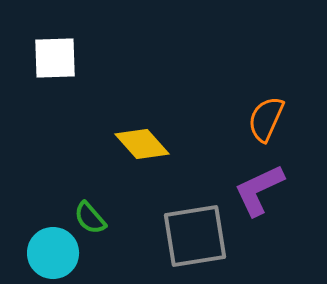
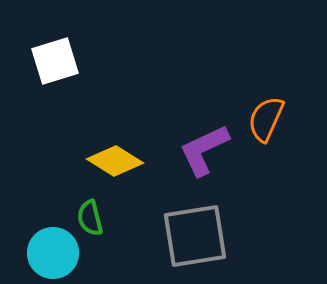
white square: moved 3 px down; rotated 15 degrees counterclockwise
yellow diamond: moved 27 px left, 17 px down; rotated 16 degrees counterclockwise
purple L-shape: moved 55 px left, 40 px up
green semicircle: rotated 27 degrees clockwise
